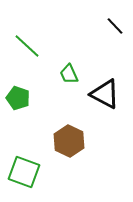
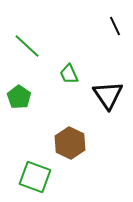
black line: rotated 18 degrees clockwise
black triangle: moved 3 px right, 1 px down; rotated 28 degrees clockwise
green pentagon: moved 1 px right, 1 px up; rotated 15 degrees clockwise
brown hexagon: moved 1 px right, 2 px down
green square: moved 11 px right, 5 px down
